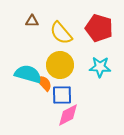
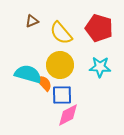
brown triangle: rotated 24 degrees counterclockwise
